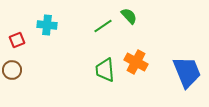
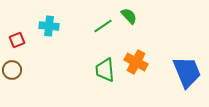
cyan cross: moved 2 px right, 1 px down
